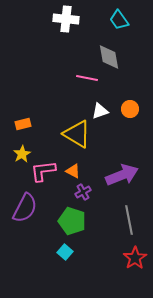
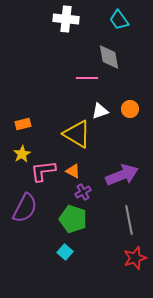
pink line: rotated 10 degrees counterclockwise
green pentagon: moved 1 px right, 2 px up
red star: rotated 15 degrees clockwise
